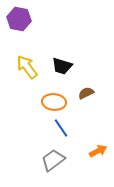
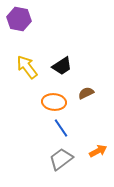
black trapezoid: rotated 50 degrees counterclockwise
gray trapezoid: moved 8 px right, 1 px up
